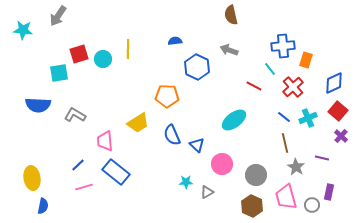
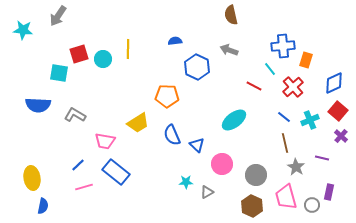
cyan square at (59, 73): rotated 18 degrees clockwise
cyan cross at (308, 118): moved 2 px right, 2 px down
pink trapezoid at (105, 141): rotated 75 degrees counterclockwise
